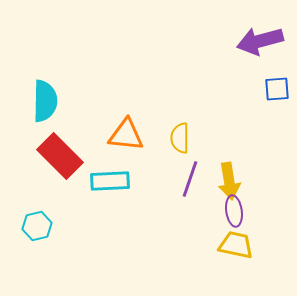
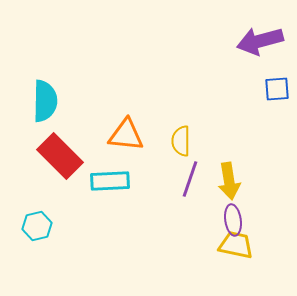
yellow semicircle: moved 1 px right, 3 px down
purple ellipse: moved 1 px left, 9 px down
